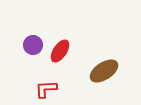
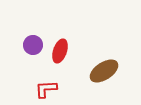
red ellipse: rotated 15 degrees counterclockwise
